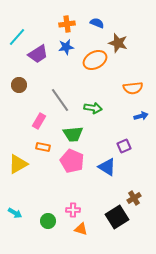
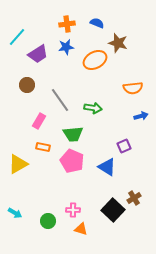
brown circle: moved 8 px right
black square: moved 4 px left, 7 px up; rotated 15 degrees counterclockwise
